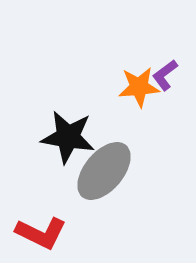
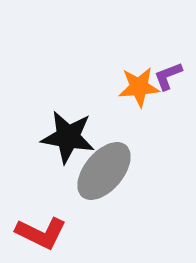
purple L-shape: moved 3 px right, 1 px down; rotated 16 degrees clockwise
